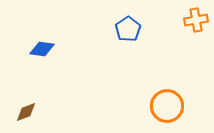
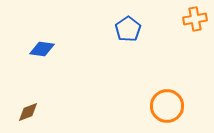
orange cross: moved 1 px left, 1 px up
brown diamond: moved 2 px right
